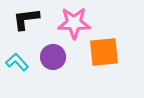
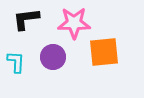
cyan L-shape: moved 1 px left; rotated 45 degrees clockwise
